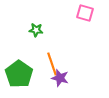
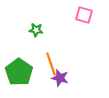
pink square: moved 1 px left, 2 px down
orange line: moved 1 px left
green pentagon: moved 2 px up
